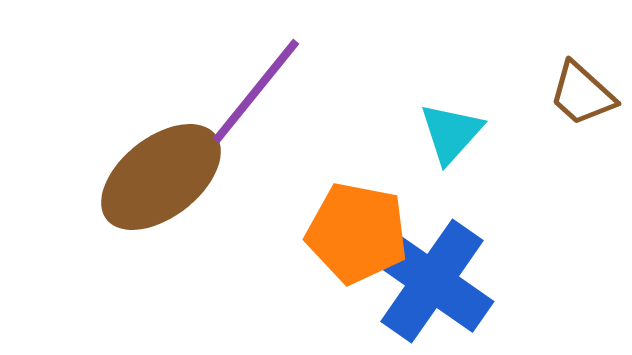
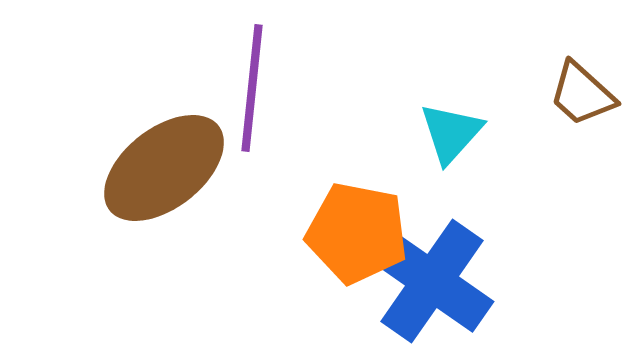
purple line: moved 4 px left, 3 px up; rotated 33 degrees counterclockwise
brown ellipse: moved 3 px right, 9 px up
